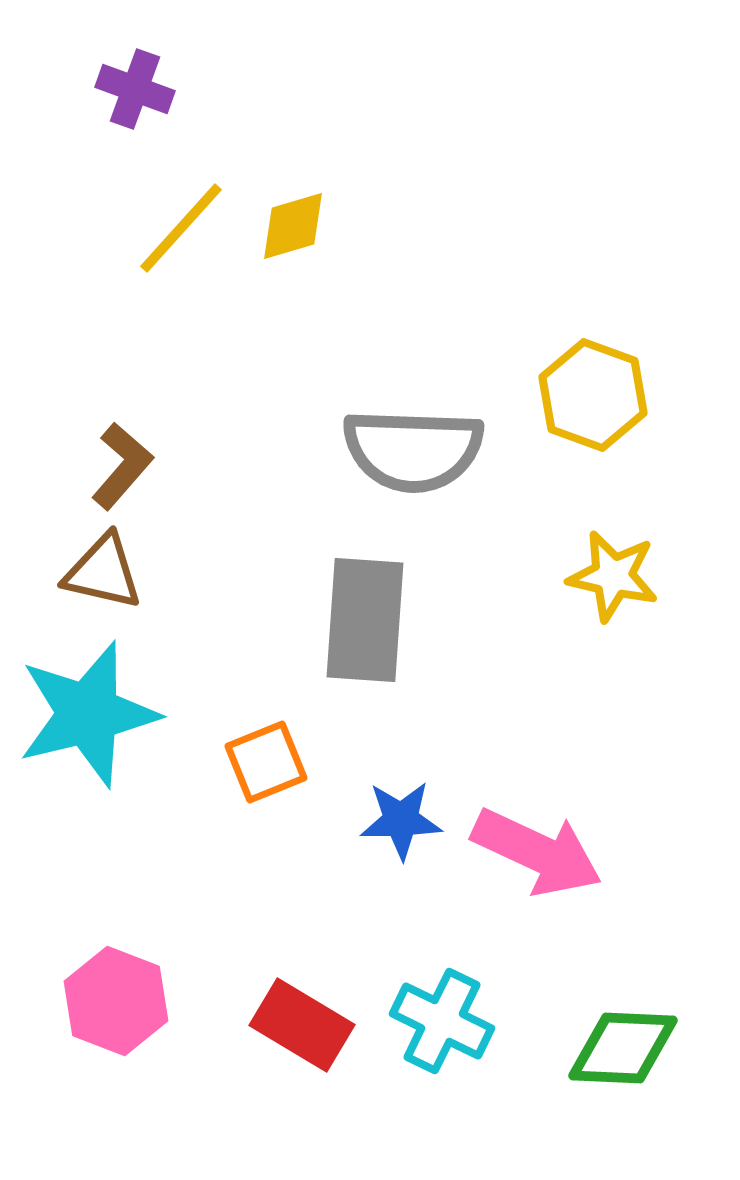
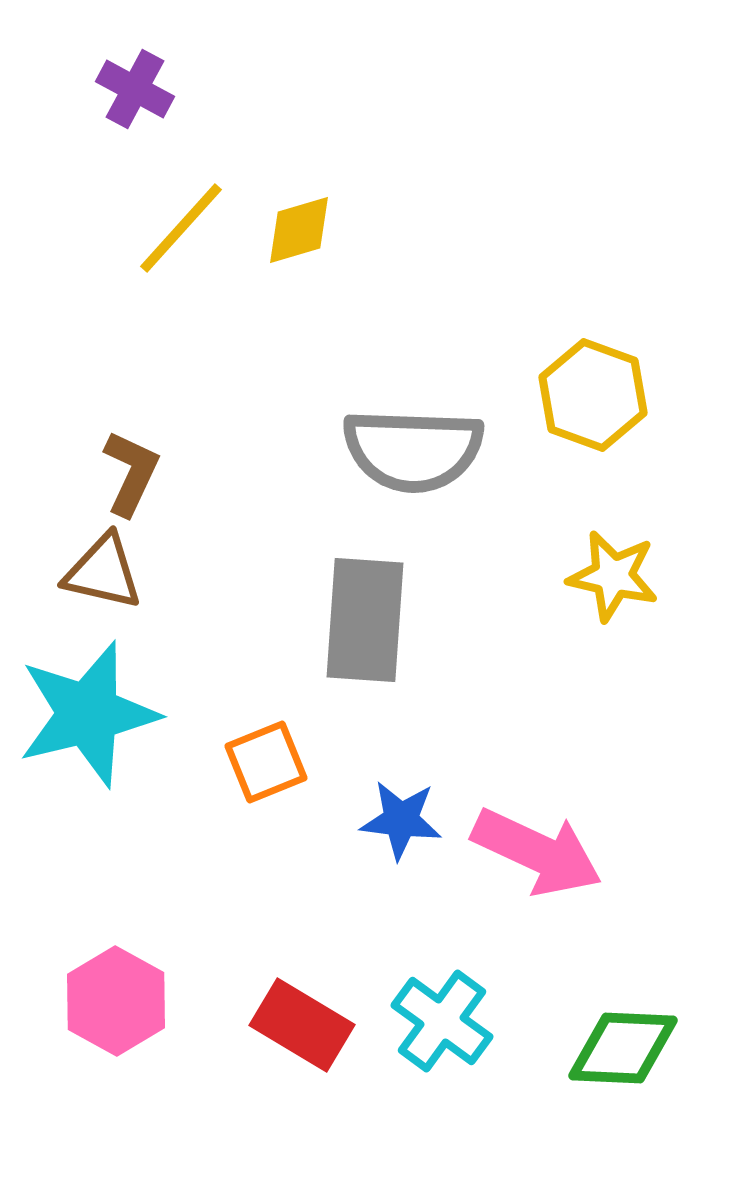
purple cross: rotated 8 degrees clockwise
yellow diamond: moved 6 px right, 4 px down
brown L-shape: moved 9 px right, 7 px down; rotated 16 degrees counterclockwise
blue star: rotated 8 degrees clockwise
pink hexagon: rotated 8 degrees clockwise
cyan cross: rotated 10 degrees clockwise
